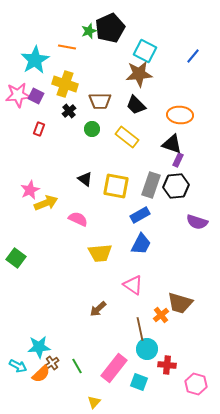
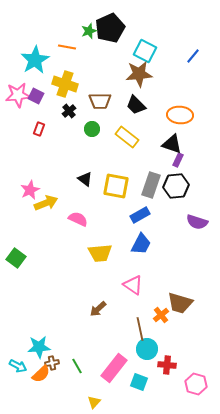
brown cross at (52, 363): rotated 24 degrees clockwise
